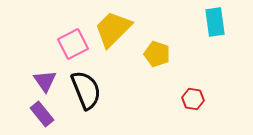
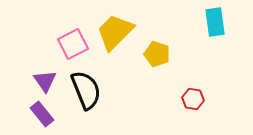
yellow trapezoid: moved 2 px right, 3 px down
